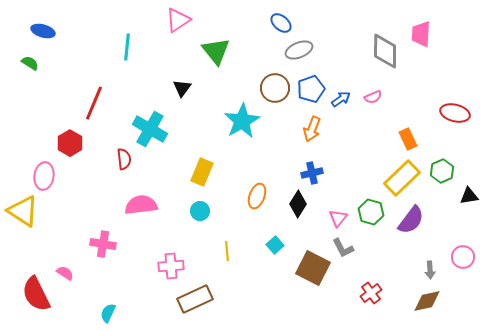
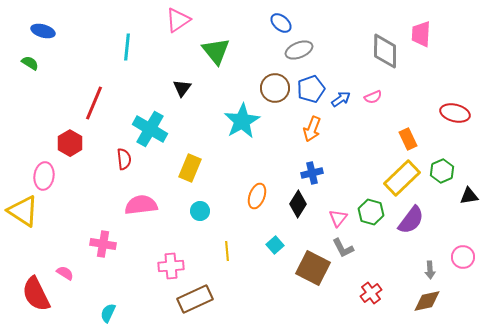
yellow rectangle at (202, 172): moved 12 px left, 4 px up
